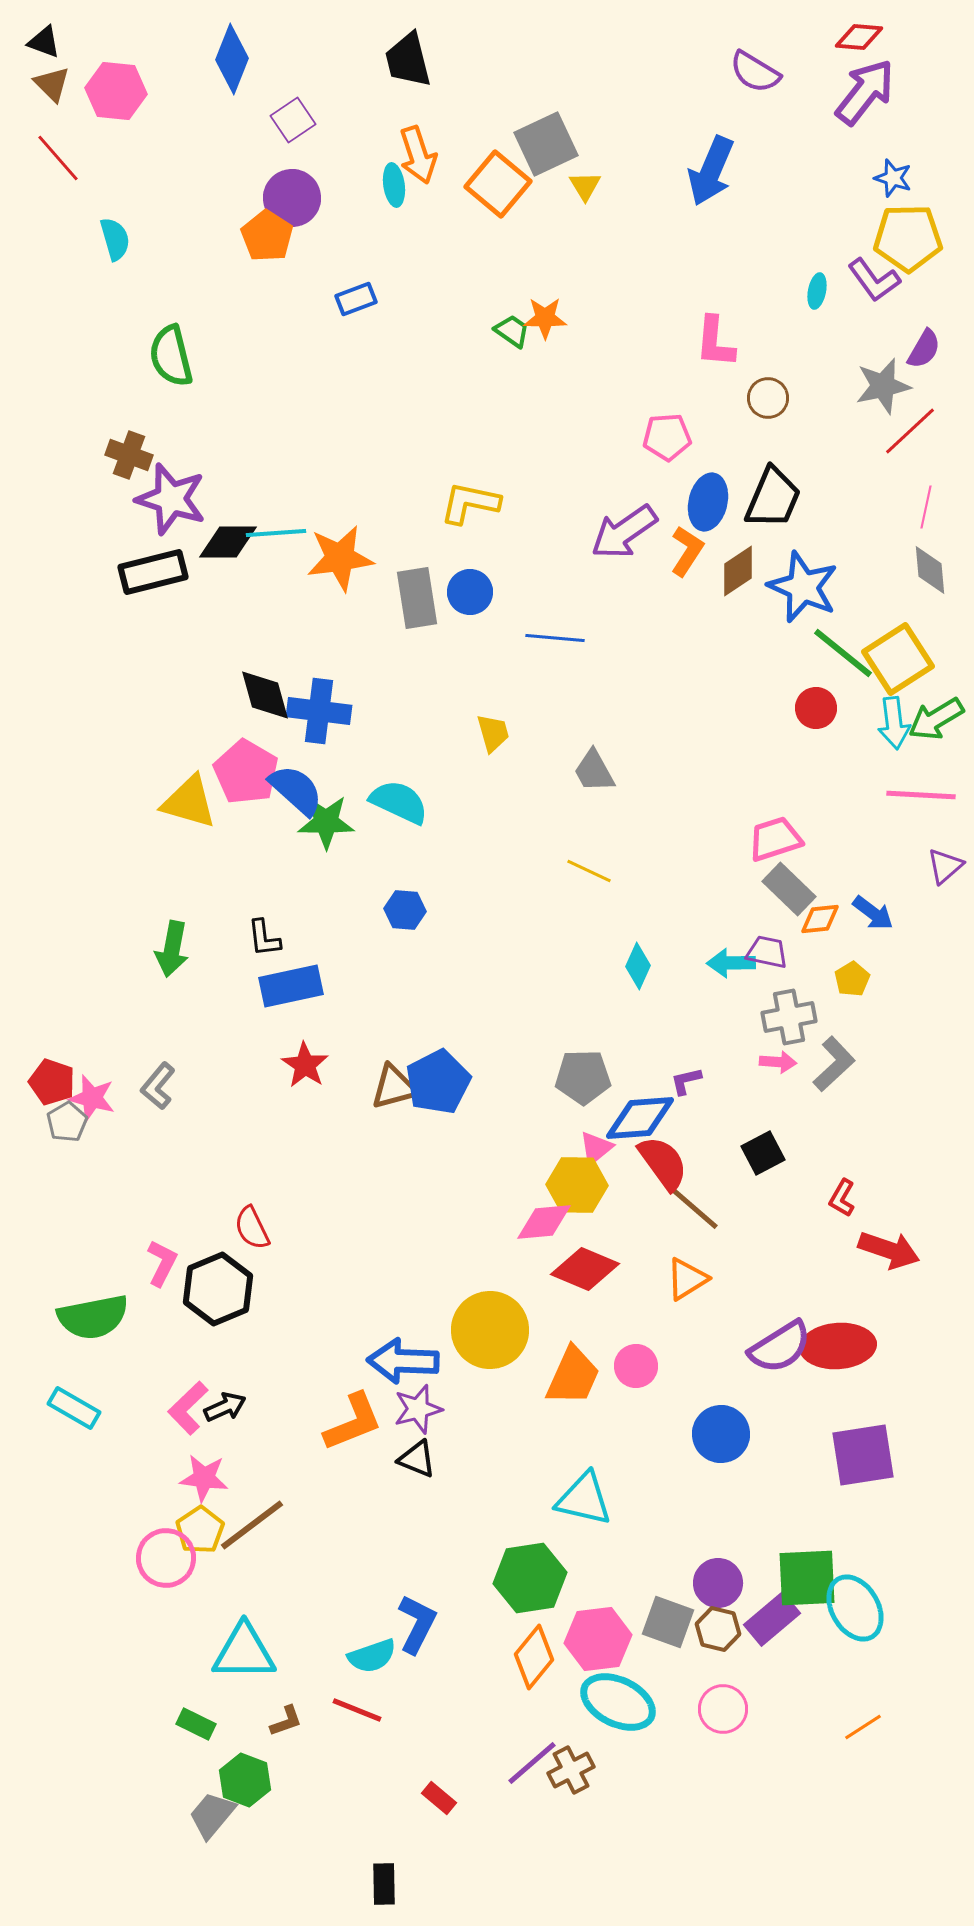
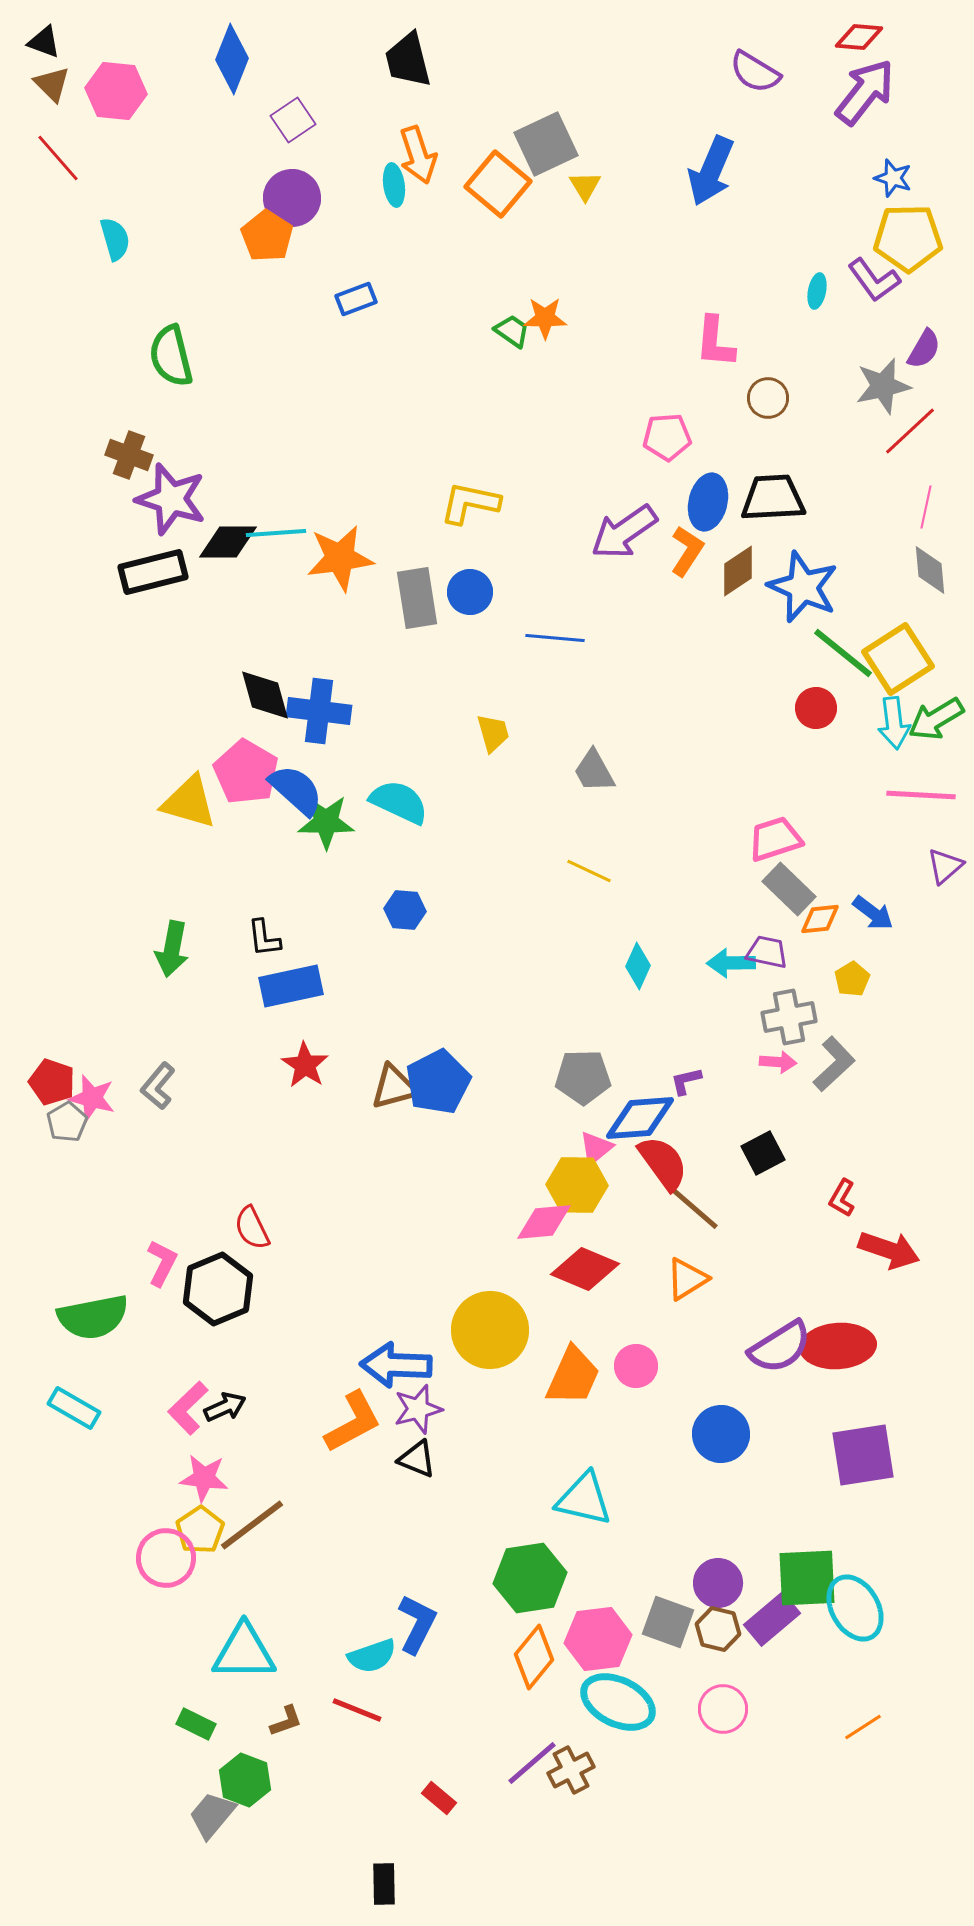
black trapezoid at (773, 498): rotated 116 degrees counterclockwise
blue arrow at (403, 1361): moved 7 px left, 4 px down
orange L-shape at (353, 1422): rotated 6 degrees counterclockwise
